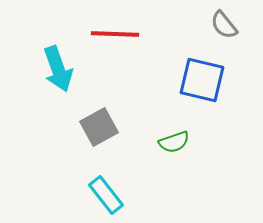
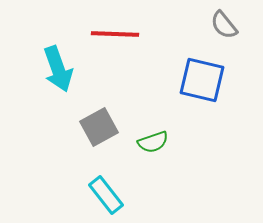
green semicircle: moved 21 px left
